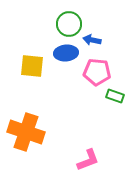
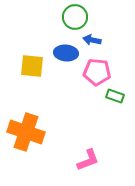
green circle: moved 6 px right, 7 px up
blue ellipse: rotated 10 degrees clockwise
